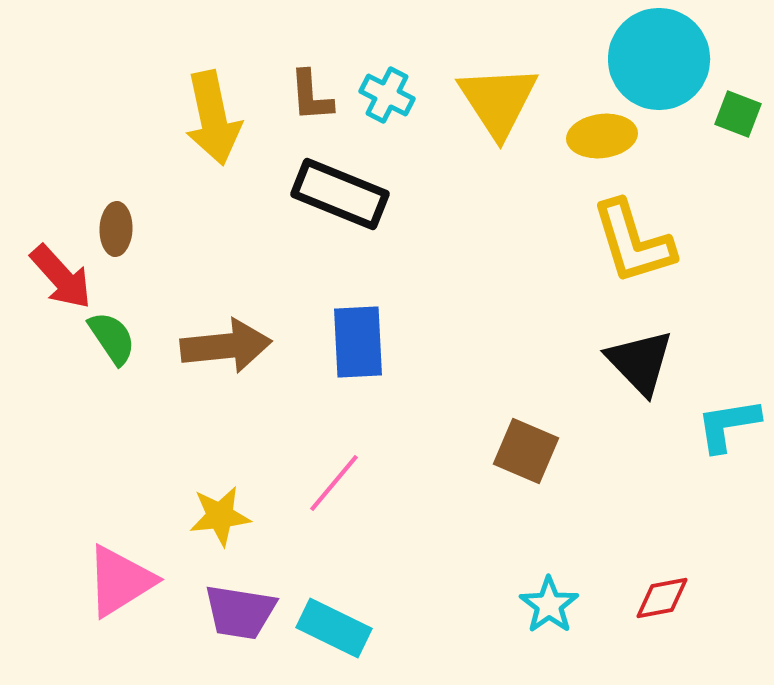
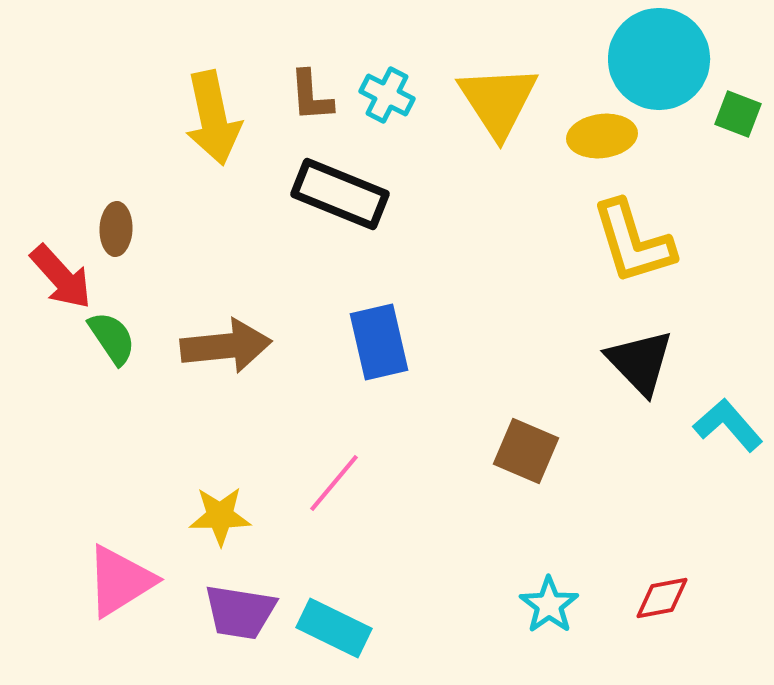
blue rectangle: moved 21 px right; rotated 10 degrees counterclockwise
cyan L-shape: rotated 58 degrees clockwise
yellow star: rotated 6 degrees clockwise
